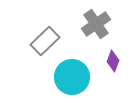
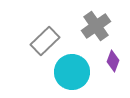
gray cross: moved 2 px down
cyan circle: moved 5 px up
